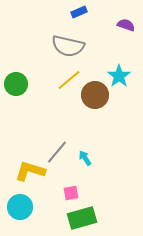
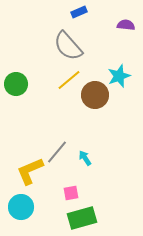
purple semicircle: rotated 12 degrees counterclockwise
gray semicircle: rotated 36 degrees clockwise
cyan star: rotated 15 degrees clockwise
yellow L-shape: rotated 40 degrees counterclockwise
cyan circle: moved 1 px right
